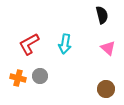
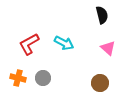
cyan arrow: moved 1 px left, 1 px up; rotated 72 degrees counterclockwise
gray circle: moved 3 px right, 2 px down
brown circle: moved 6 px left, 6 px up
